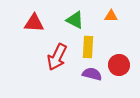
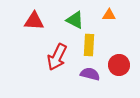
orange triangle: moved 2 px left, 1 px up
red triangle: moved 2 px up
yellow rectangle: moved 1 px right, 2 px up
purple semicircle: moved 2 px left
